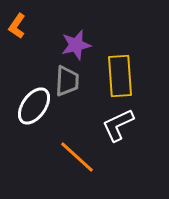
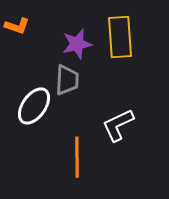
orange L-shape: rotated 105 degrees counterclockwise
purple star: moved 1 px right, 1 px up
yellow rectangle: moved 39 px up
gray trapezoid: moved 1 px up
orange line: rotated 48 degrees clockwise
